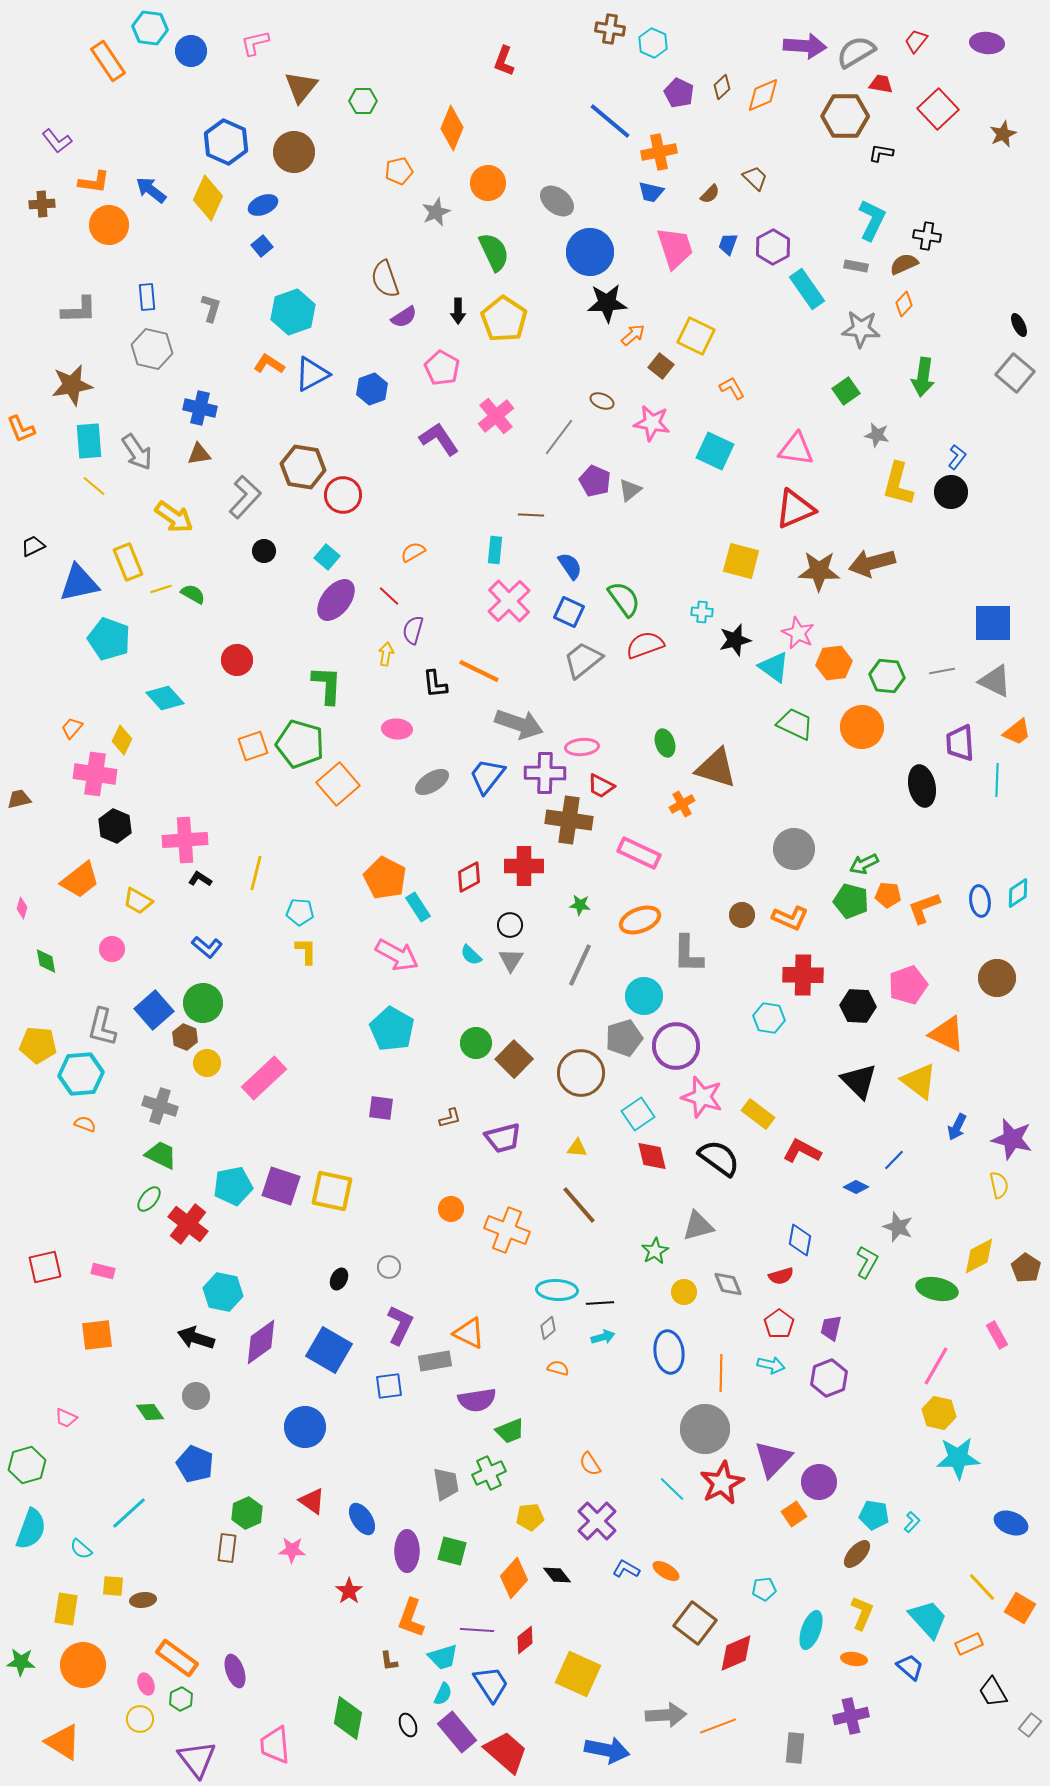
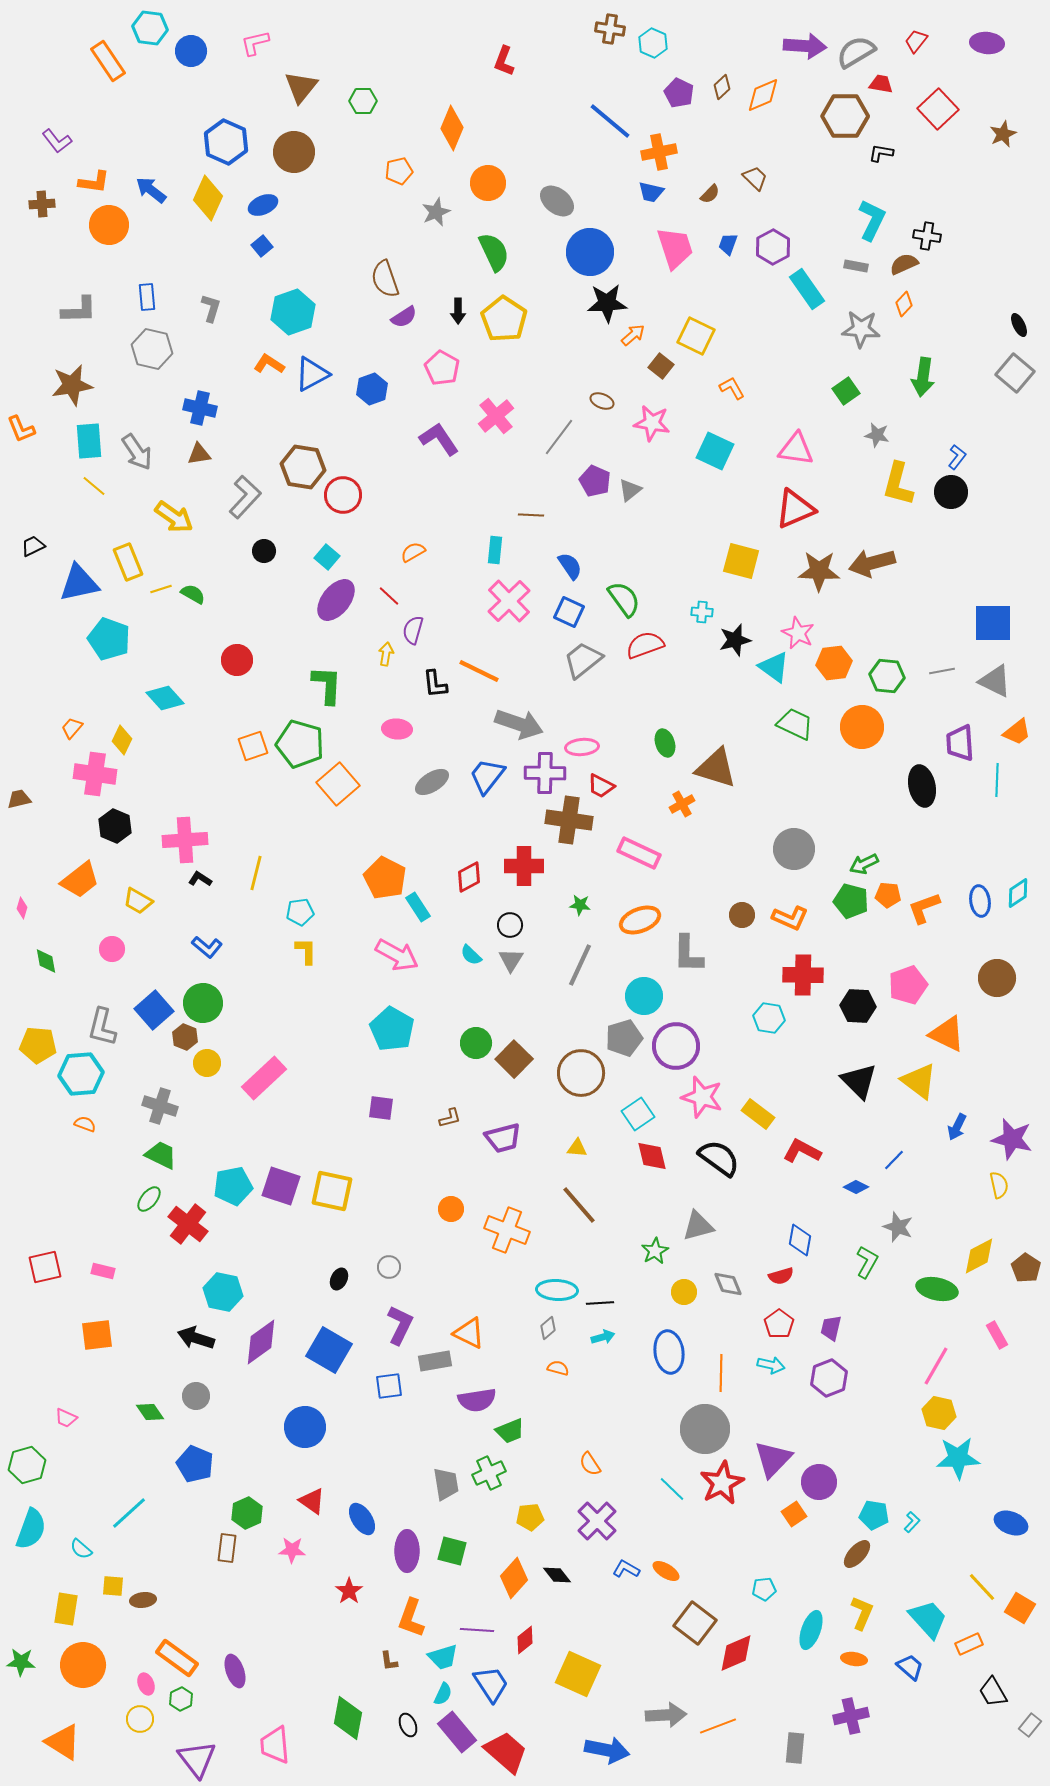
cyan pentagon at (300, 912): rotated 12 degrees counterclockwise
